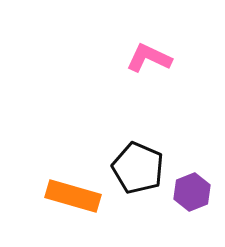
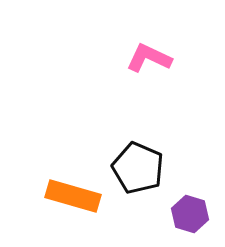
purple hexagon: moved 2 px left, 22 px down; rotated 21 degrees counterclockwise
